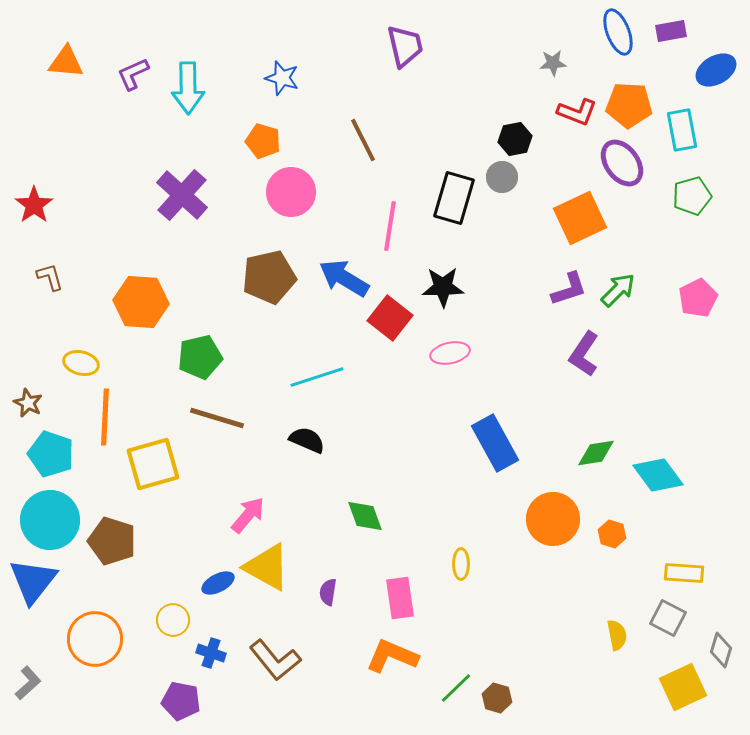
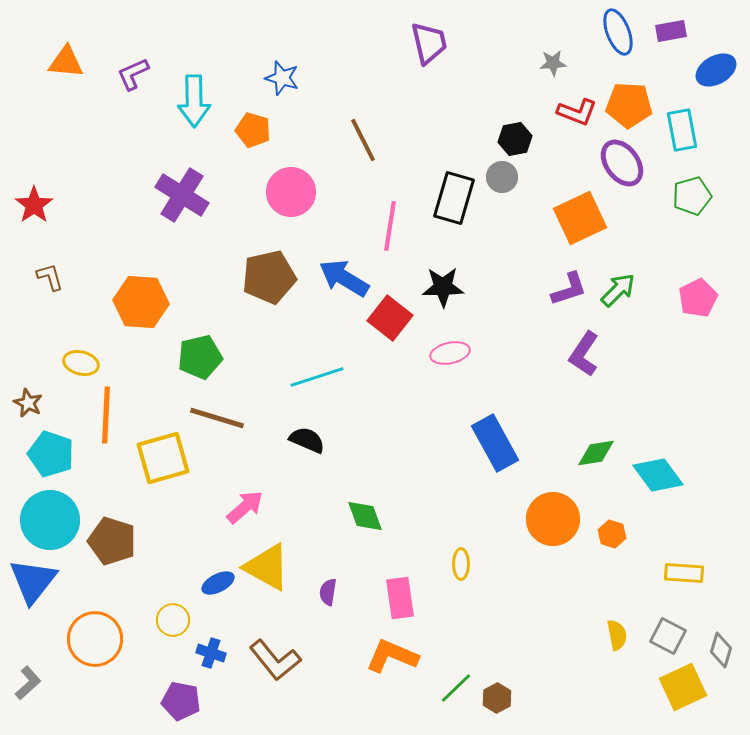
purple trapezoid at (405, 46): moved 24 px right, 3 px up
cyan arrow at (188, 88): moved 6 px right, 13 px down
orange pentagon at (263, 141): moved 10 px left, 11 px up
purple cross at (182, 195): rotated 10 degrees counterclockwise
orange line at (105, 417): moved 1 px right, 2 px up
yellow square at (153, 464): moved 10 px right, 6 px up
pink arrow at (248, 515): moved 3 px left, 8 px up; rotated 9 degrees clockwise
gray square at (668, 618): moved 18 px down
brown hexagon at (497, 698): rotated 16 degrees clockwise
